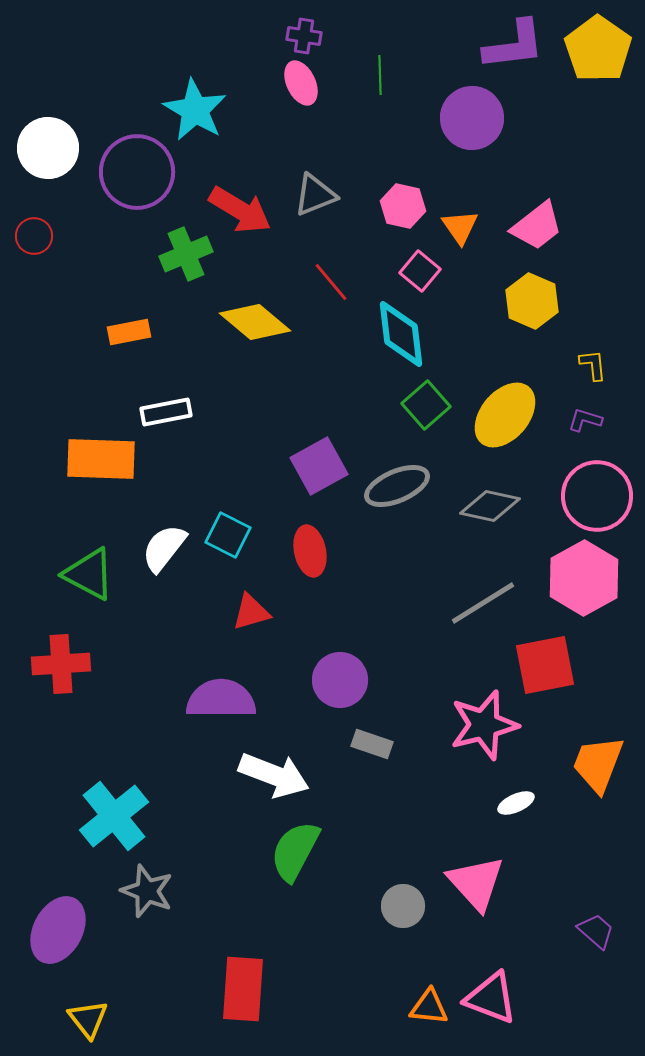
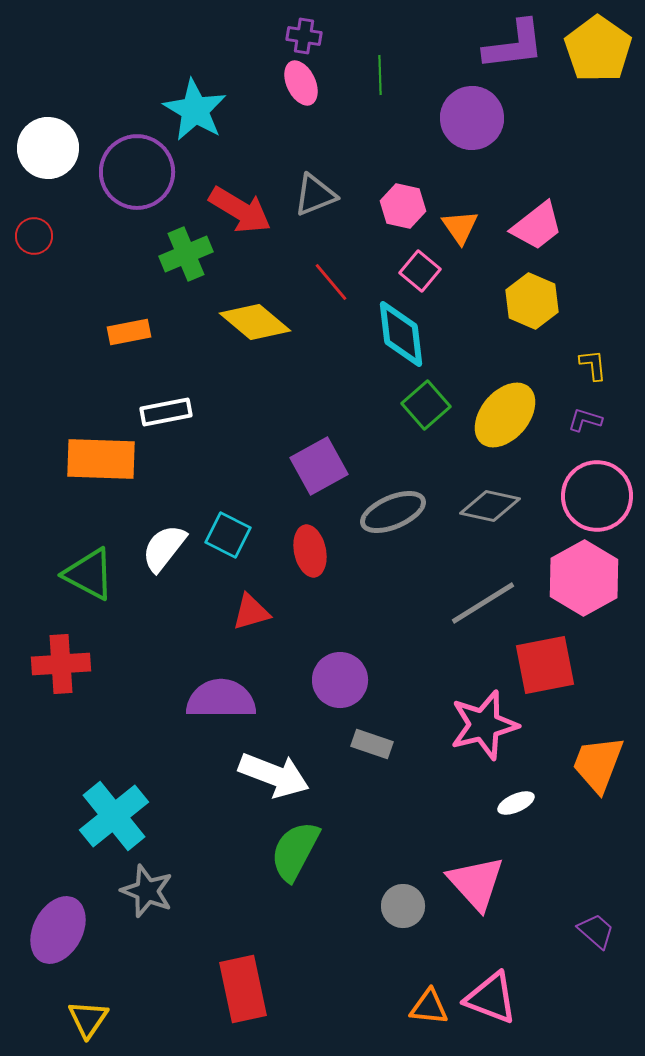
gray ellipse at (397, 486): moved 4 px left, 26 px down
red rectangle at (243, 989): rotated 16 degrees counterclockwise
yellow triangle at (88, 1019): rotated 12 degrees clockwise
